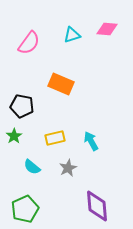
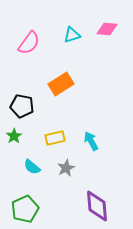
orange rectangle: rotated 55 degrees counterclockwise
gray star: moved 2 px left
